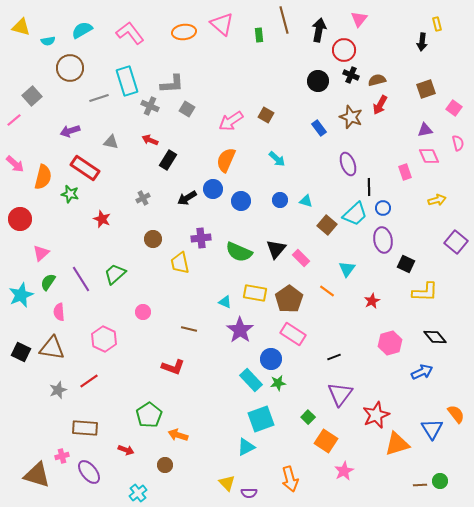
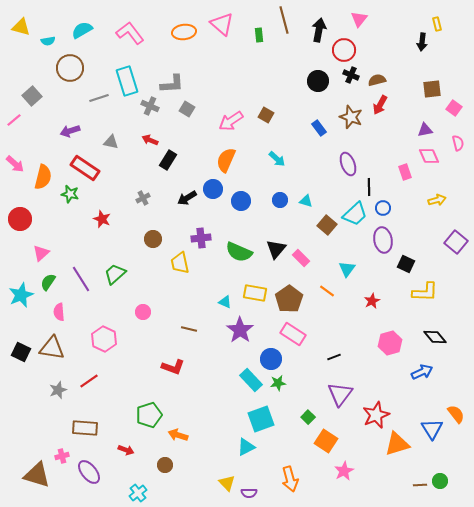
brown square at (426, 89): moved 6 px right; rotated 12 degrees clockwise
green pentagon at (149, 415): rotated 15 degrees clockwise
